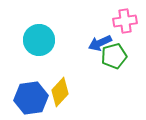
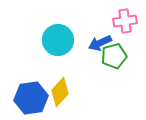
cyan circle: moved 19 px right
